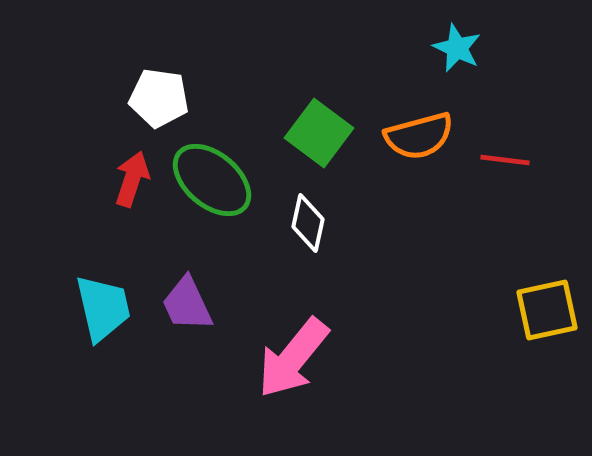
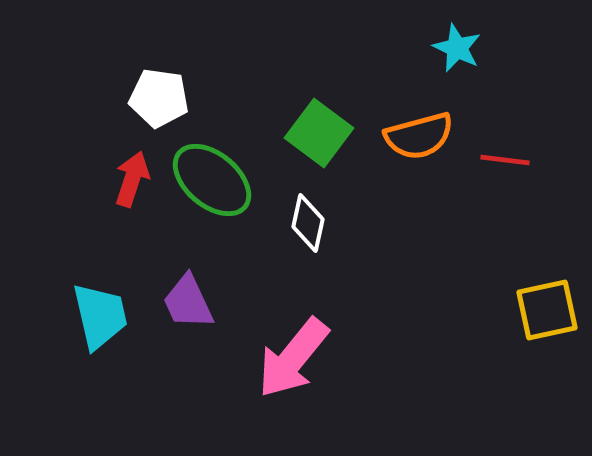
purple trapezoid: moved 1 px right, 2 px up
cyan trapezoid: moved 3 px left, 8 px down
